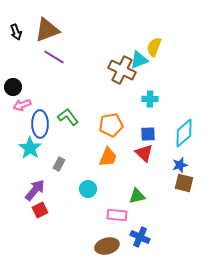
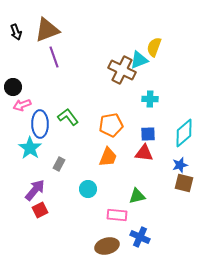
purple line: rotated 40 degrees clockwise
red triangle: rotated 36 degrees counterclockwise
